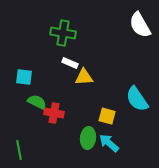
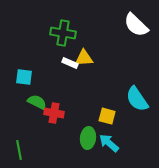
white semicircle: moved 4 px left; rotated 16 degrees counterclockwise
yellow triangle: moved 19 px up
